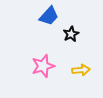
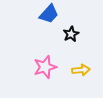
blue trapezoid: moved 2 px up
pink star: moved 2 px right, 1 px down
